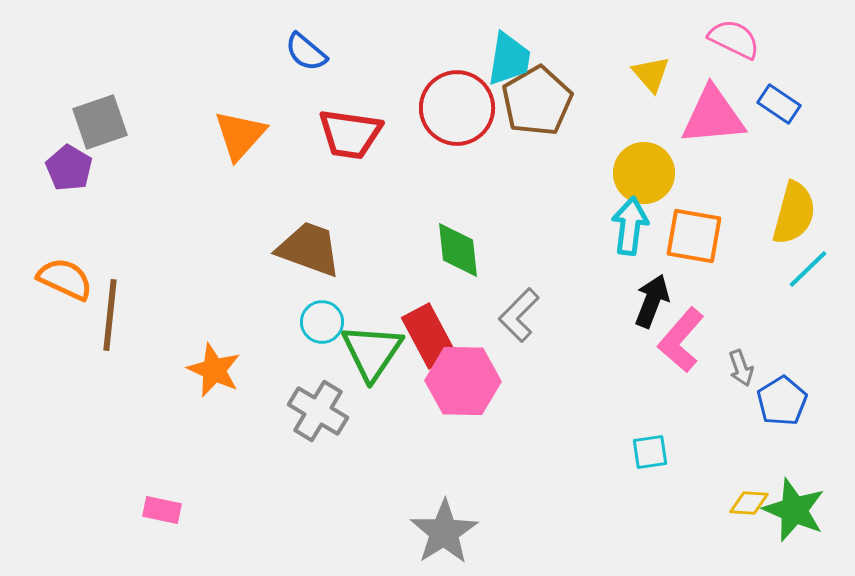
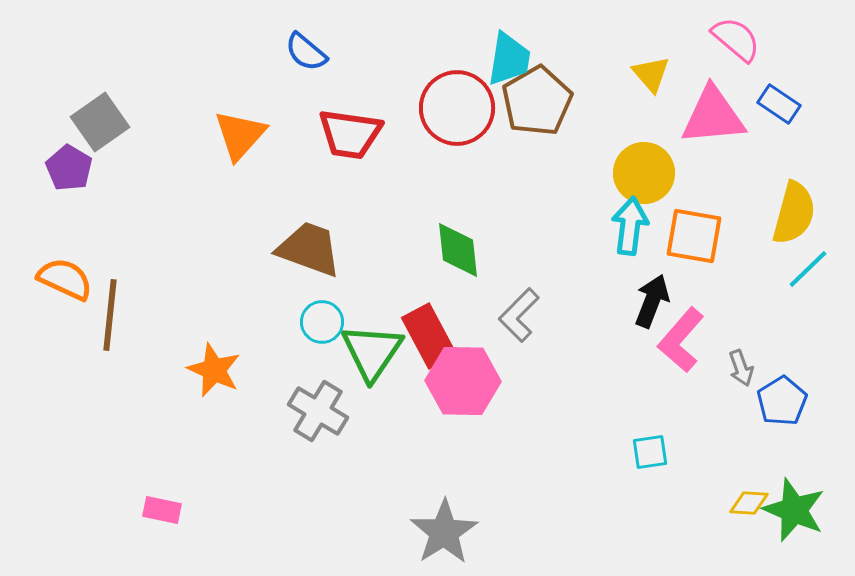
pink semicircle: moved 2 px right; rotated 14 degrees clockwise
gray square: rotated 16 degrees counterclockwise
